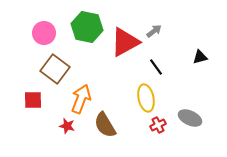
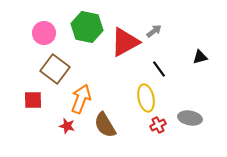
black line: moved 3 px right, 2 px down
gray ellipse: rotated 15 degrees counterclockwise
